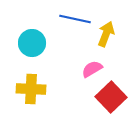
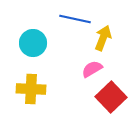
yellow arrow: moved 3 px left, 4 px down
cyan circle: moved 1 px right
